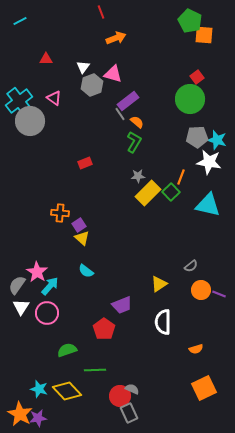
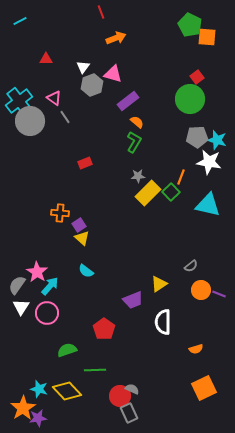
green pentagon at (190, 21): moved 4 px down
orange square at (204, 35): moved 3 px right, 2 px down
gray line at (120, 114): moved 55 px left, 3 px down
purple trapezoid at (122, 305): moved 11 px right, 5 px up
orange star at (20, 414): moved 3 px right, 6 px up; rotated 10 degrees clockwise
